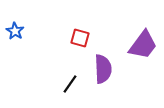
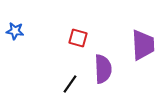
blue star: rotated 24 degrees counterclockwise
red square: moved 2 px left
purple trapezoid: rotated 40 degrees counterclockwise
